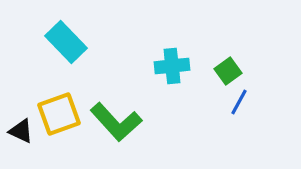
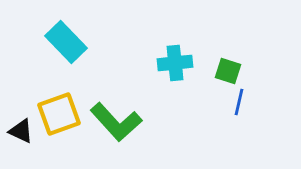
cyan cross: moved 3 px right, 3 px up
green square: rotated 36 degrees counterclockwise
blue line: rotated 16 degrees counterclockwise
